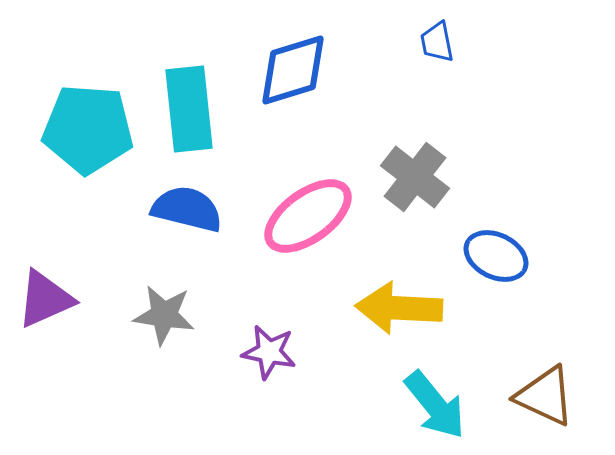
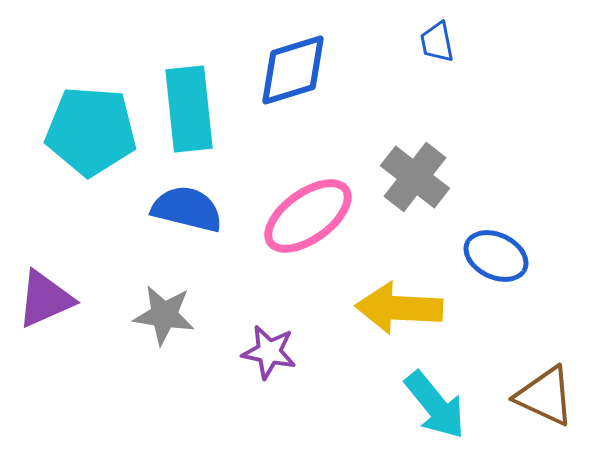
cyan pentagon: moved 3 px right, 2 px down
